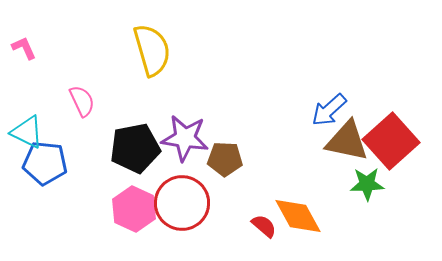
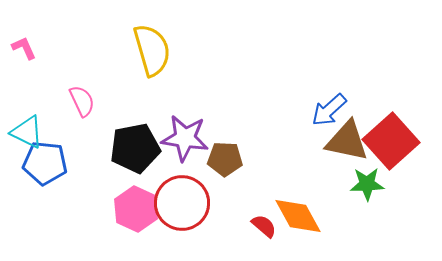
pink hexagon: moved 2 px right
